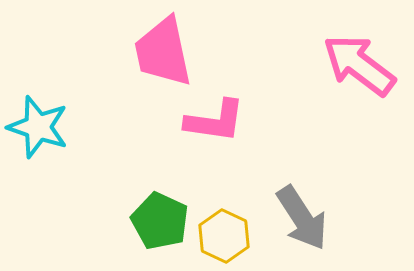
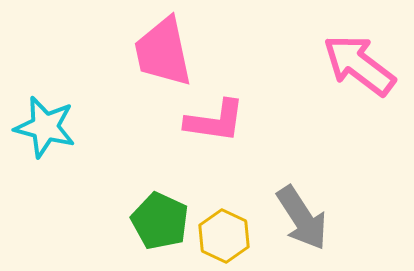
cyan star: moved 7 px right; rotated 4 degrees counterclockwise
